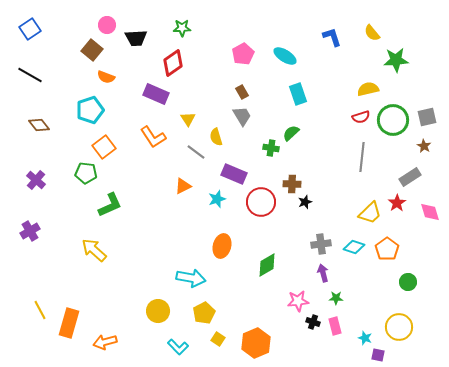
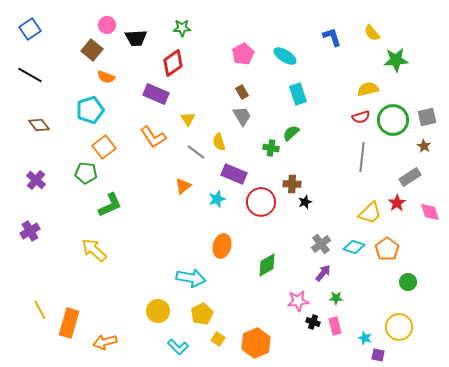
yellow semicircle at (216, 137): moved 3 px right, 5 px down
orange triangle at (183, 186): rotated 12 degrees counterclockwise
gray cross at (321, 244): rotated 30 degrees counterclockwise
purple arrow at (323, 273): rotated 54 degrees clockwise
yellow pentagon at (204, 313): moved 2 px left, 1 px down
